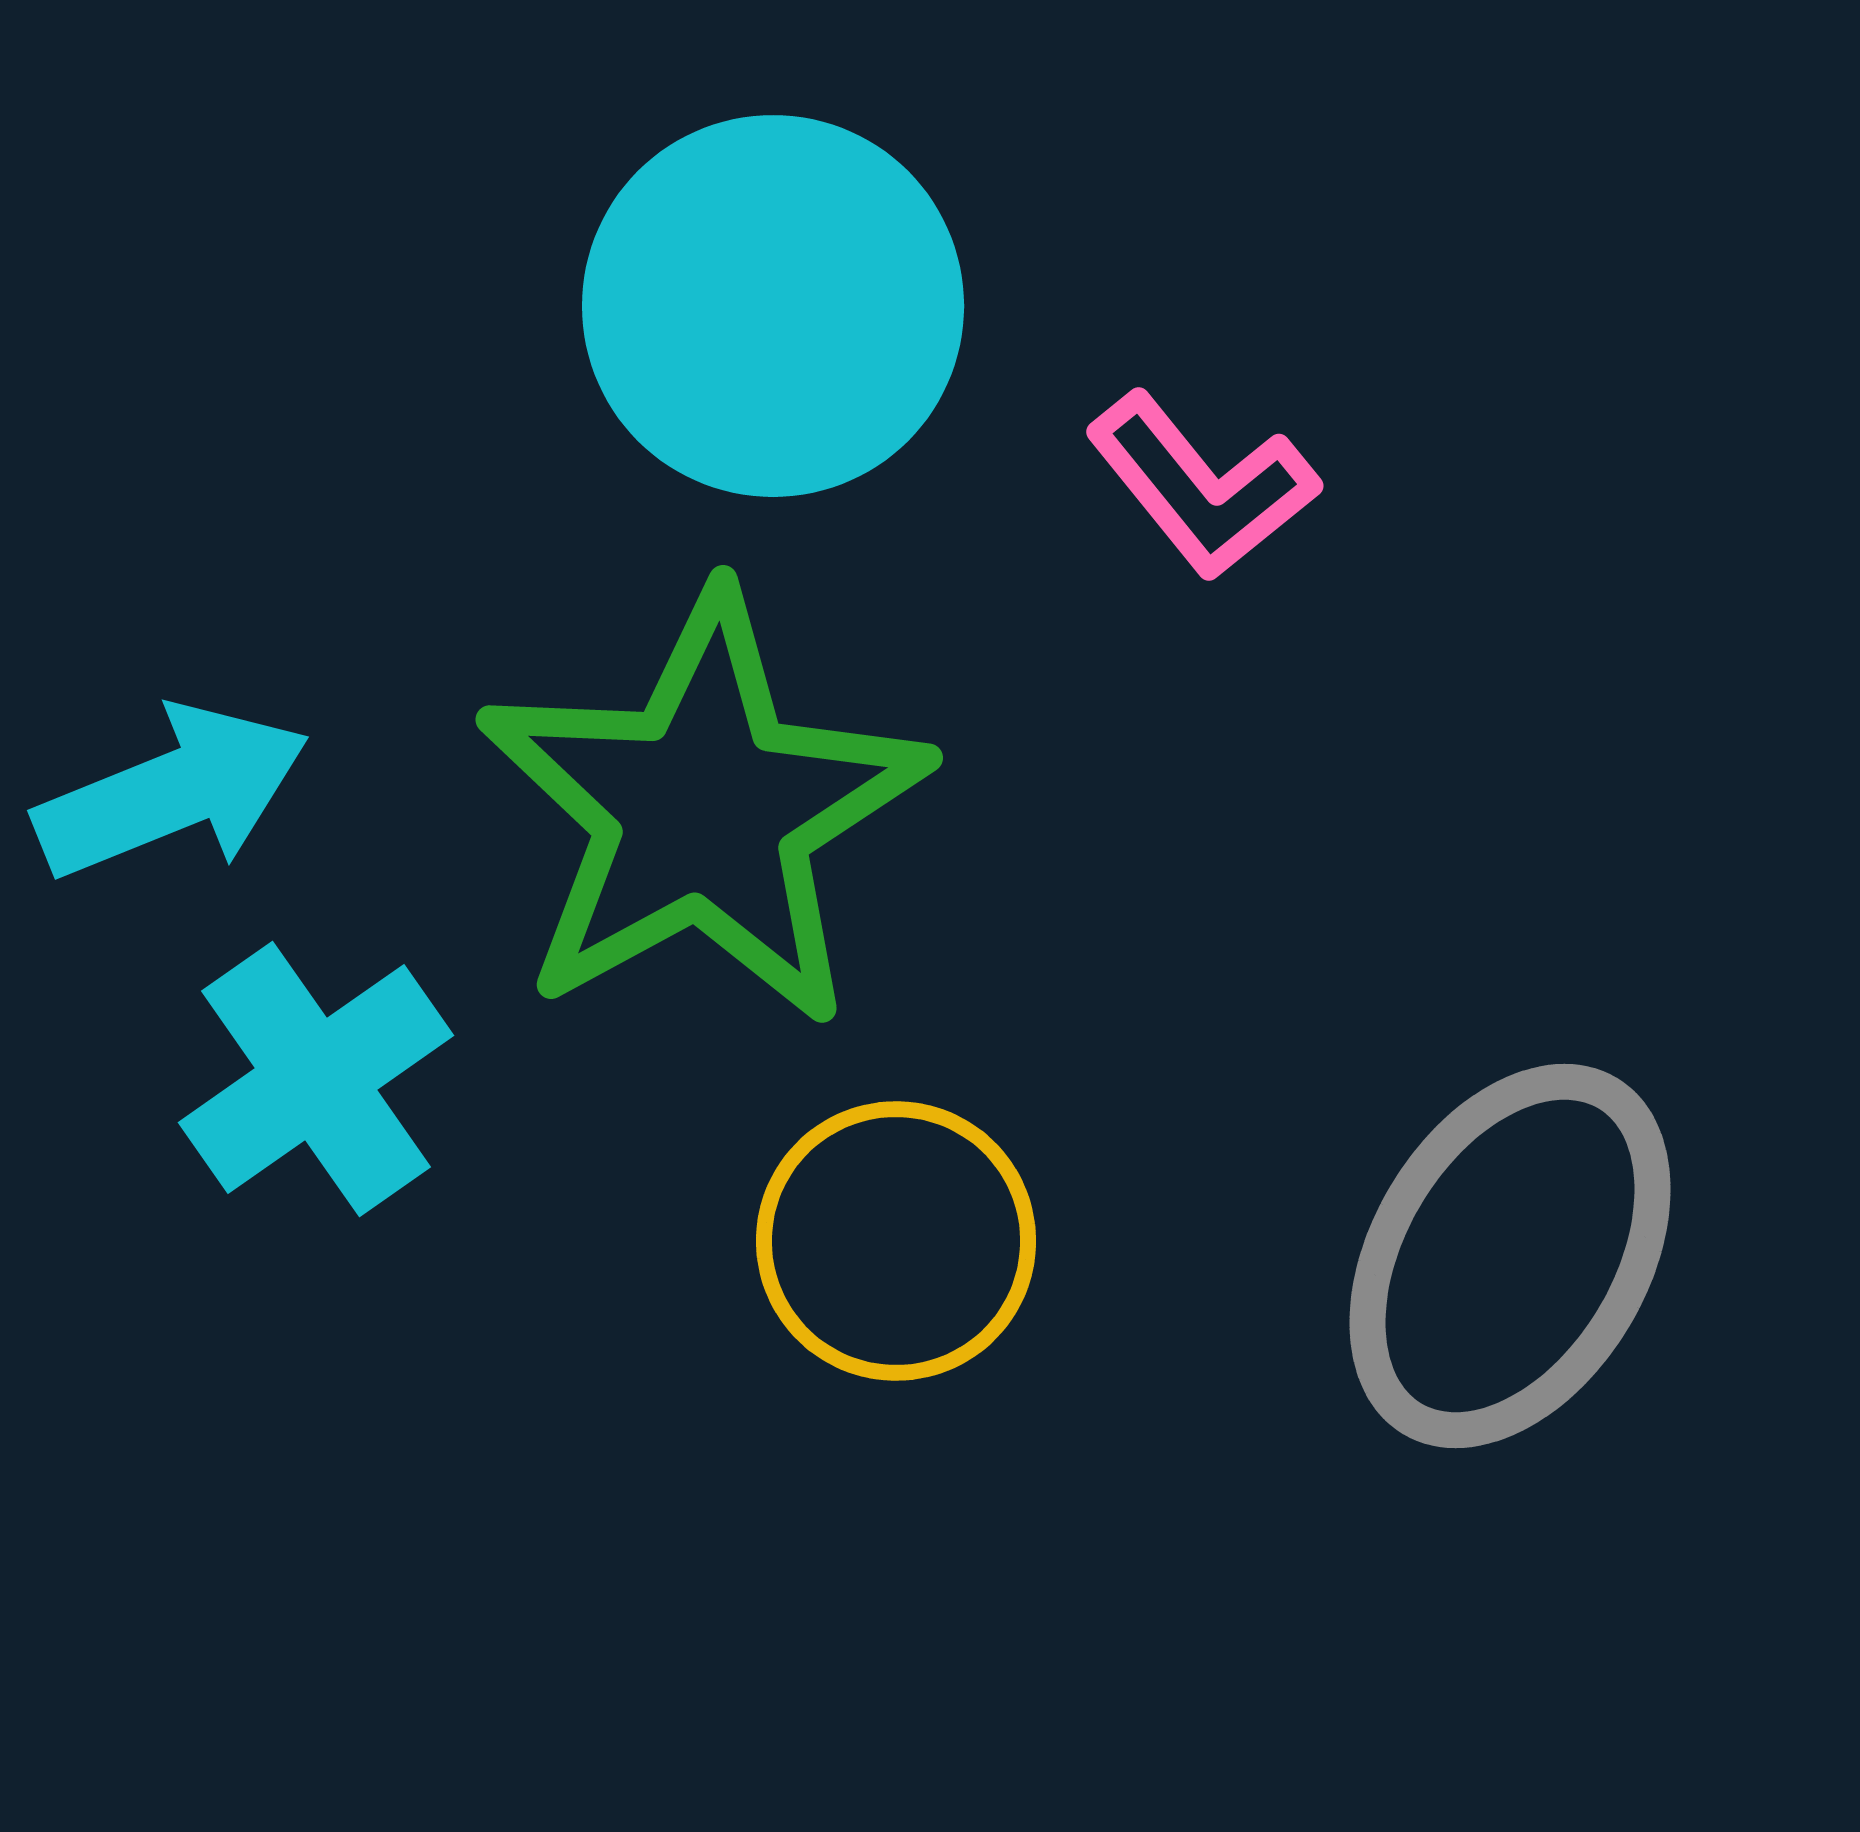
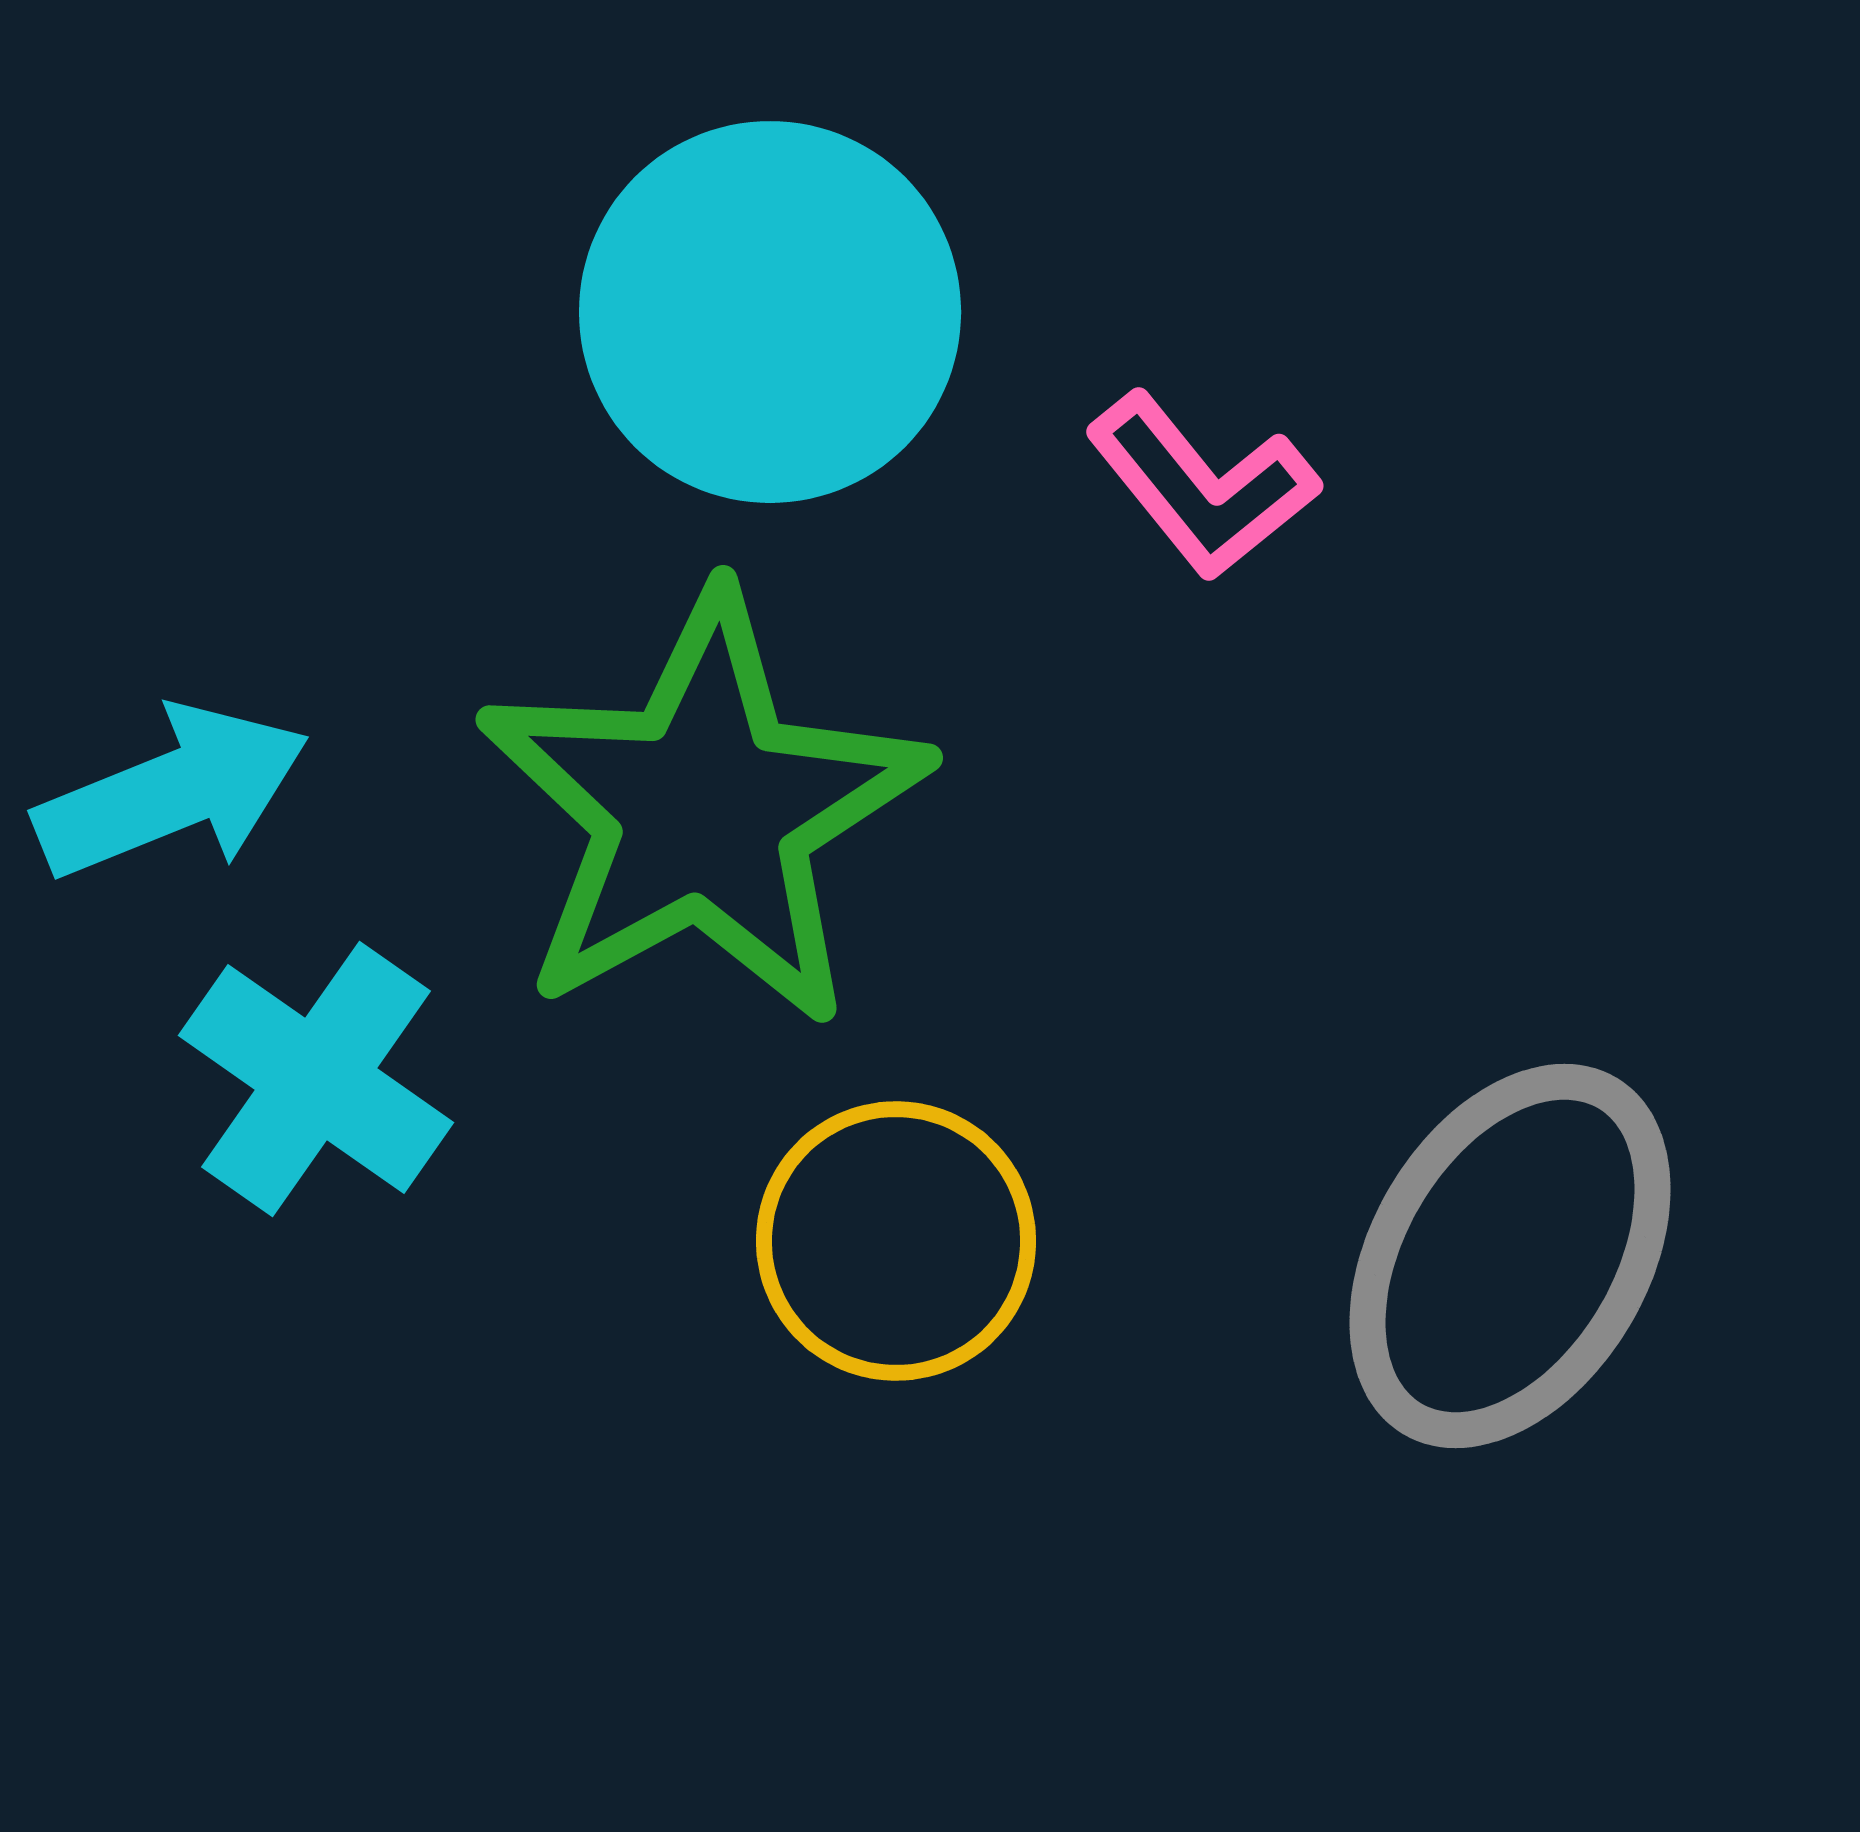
cyan circle: moved 3 px left, 6 px down
cyan cross: rotated 20 degrees counterclockwise
